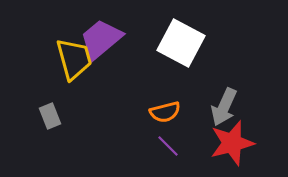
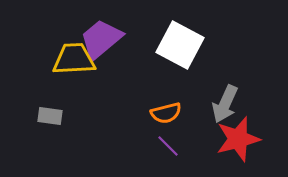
white square: moved 1 px left, 2 px down
yellow trapezoid: rotated 78 degrees counterclockwise
gray arrow: moved 1 px right, 3 px up
orange semicircle: moved 1 px right, 1 px down
gray rectangle: rotated 60 degrees counterclockwise
red star: moved 6 px right, 4 px up
